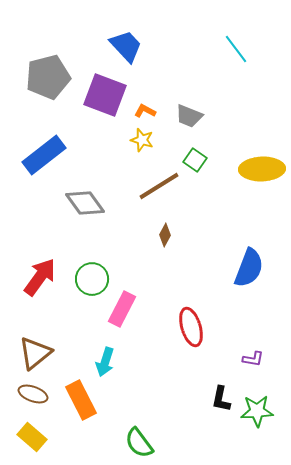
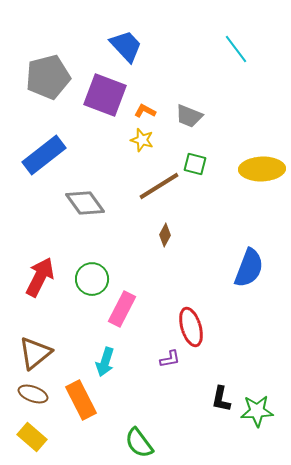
green square: moved 4 px down; rotated 20 degrees counterclockwise
red arrow: rotated 9 degrees counterclockwise
purple L-shape: moved 83 px left; rotated 20 degrees counterclockwise
